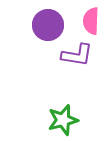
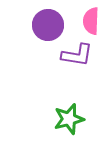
green star: moved 6 px right, 1 px up
